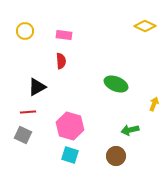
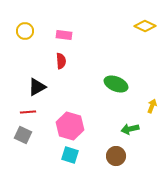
yellow arrow: moved 2 px left, 2 px down
green arrow: moved 1 px up
